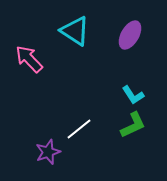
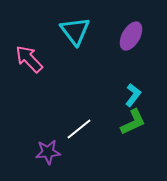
cyan triangle: rotated 20 degrees clockwise
purple ellipse: moved 1 px right, 1 px down
cyan L-shape: rotated 110 degrees counterclockwise
green L-shape: moved 3 px up
purple star: rotated 15 degrees clockwise
